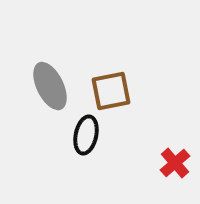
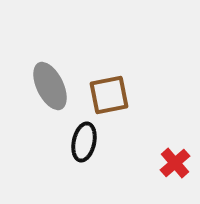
brown square: moved 2 px left, 4 px down
black ellipse: moved 2 px left, 7 px down
